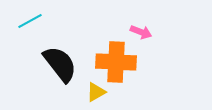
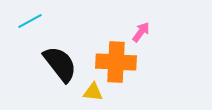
pink arrow: rotated 75 degrees counterclockwise
yellow triangle: moved 3 px left; rotated 35 degrees clockwise
